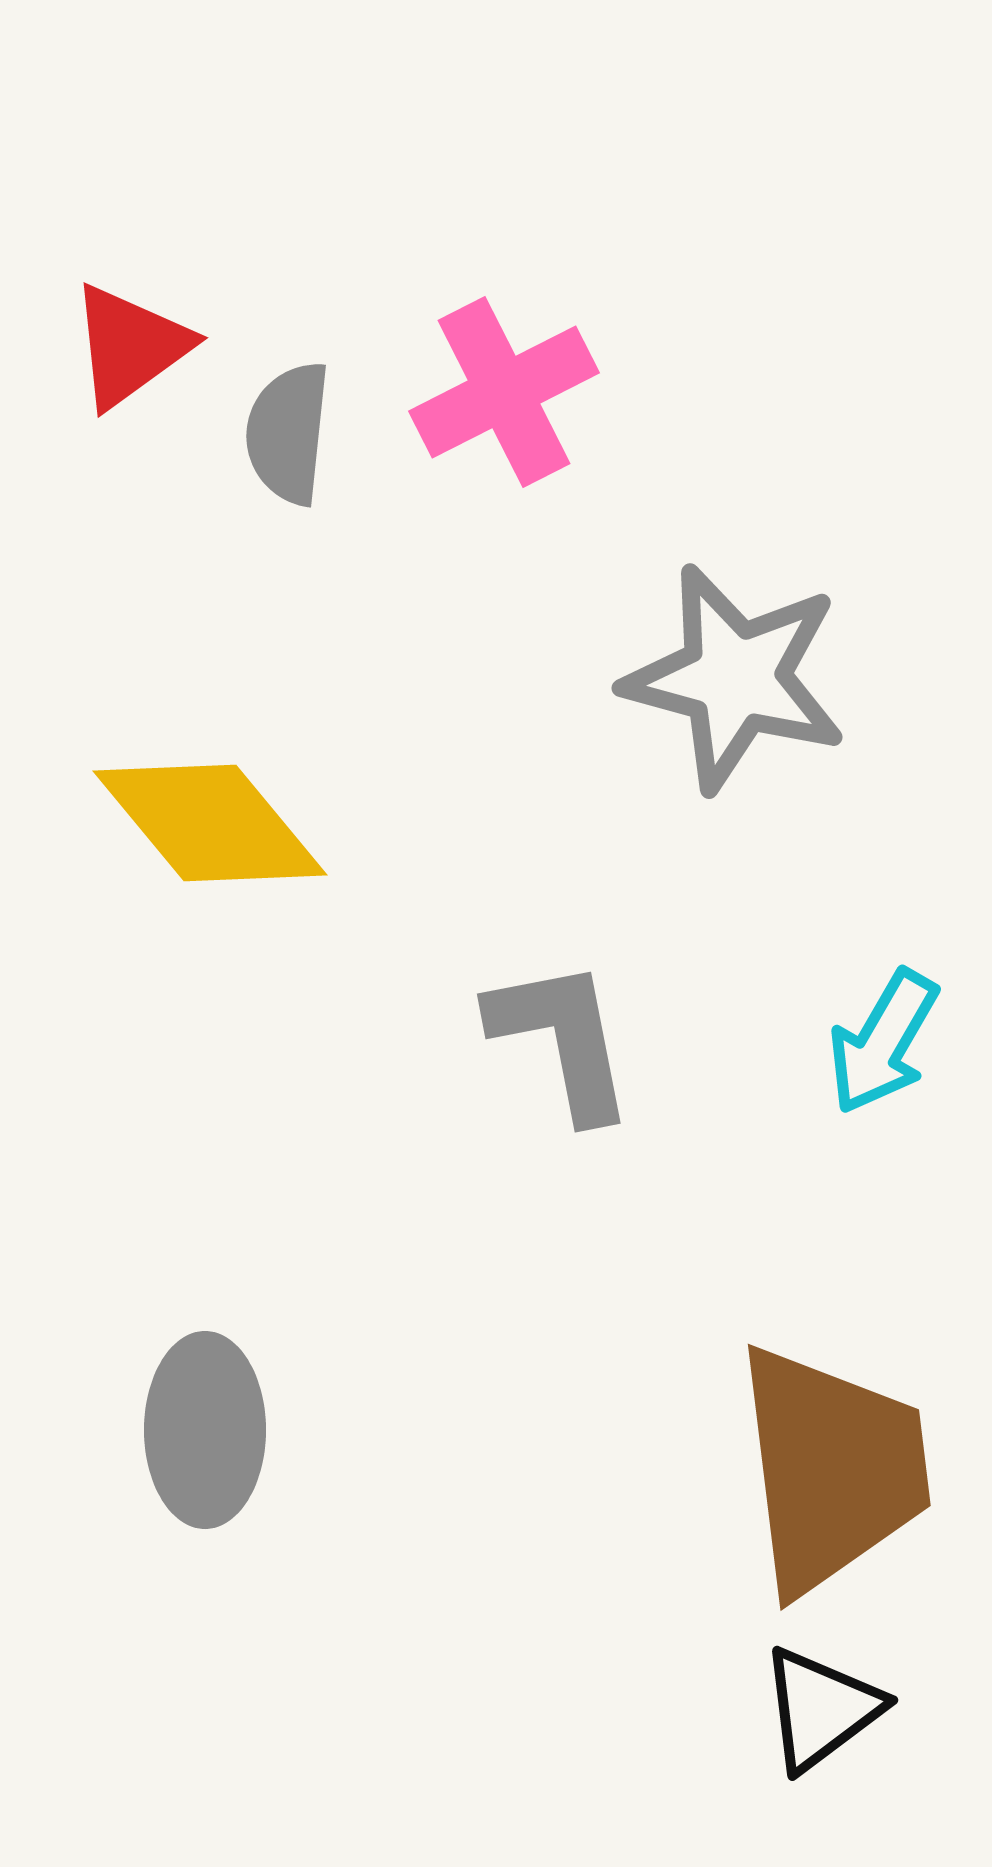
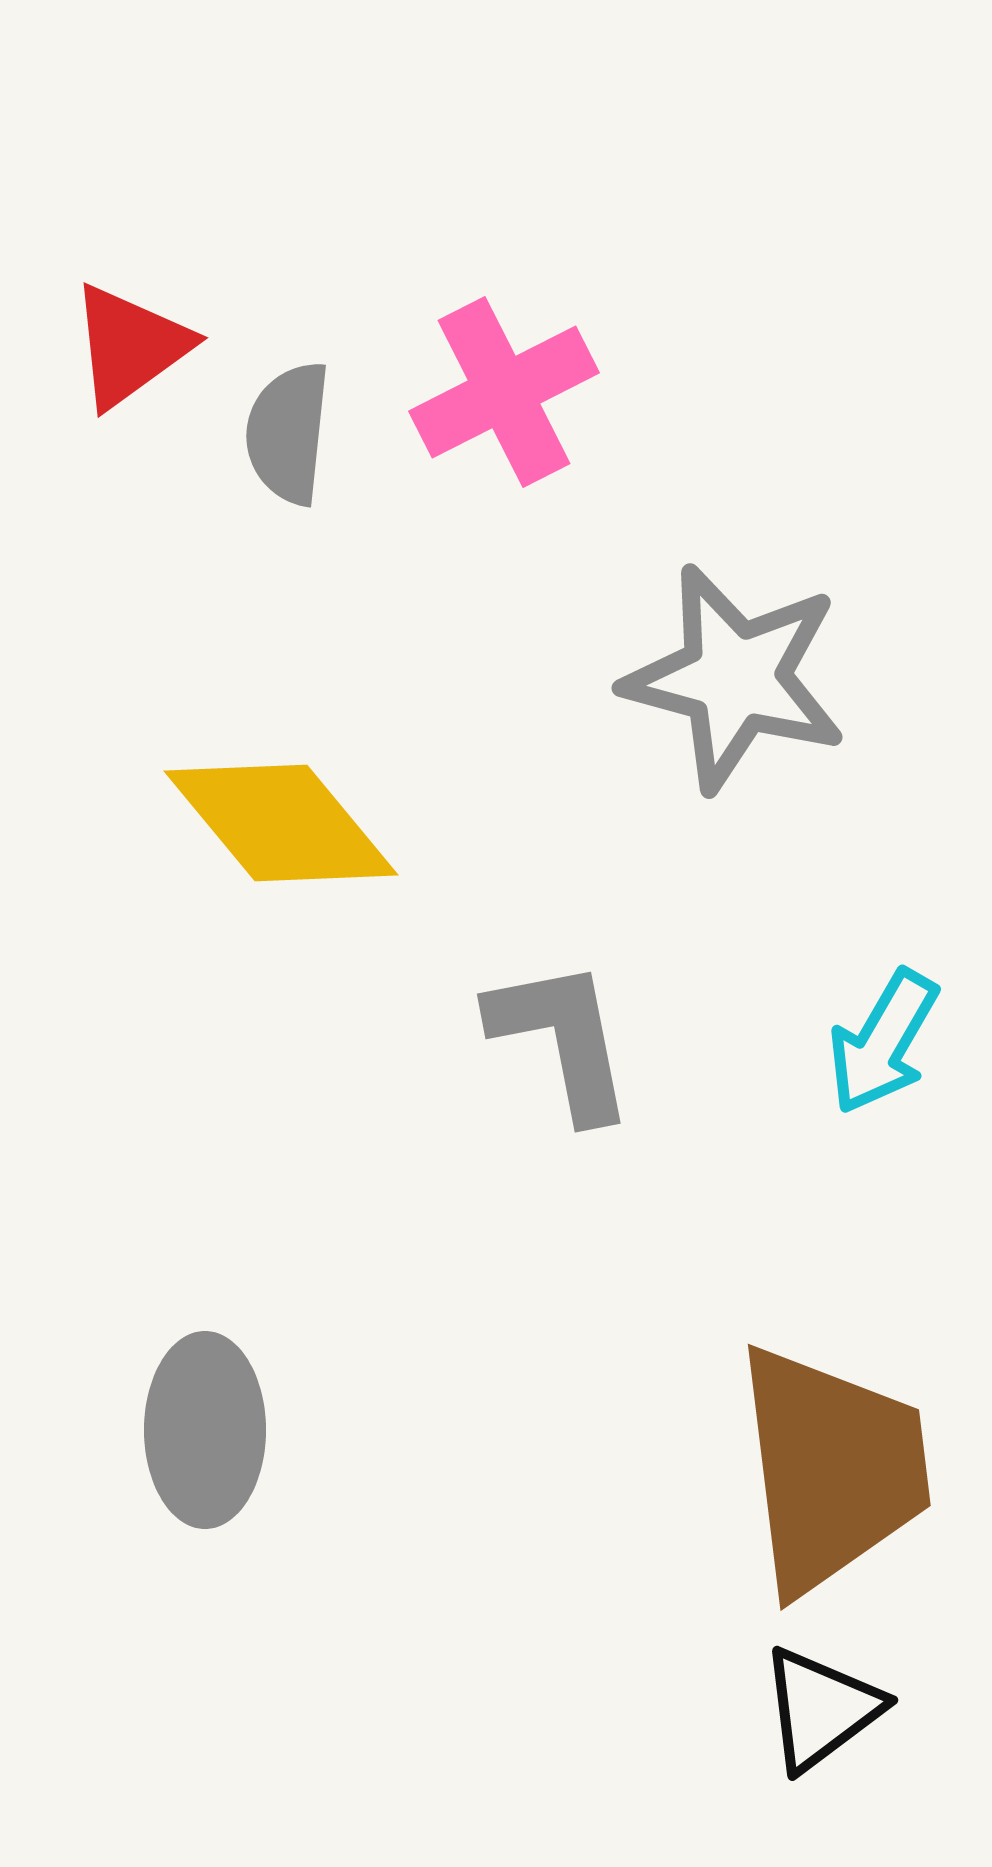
yellow diamond: moved 71 px right
